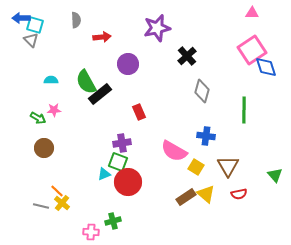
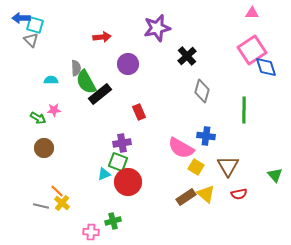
gray semicircle: moved 48 px down
pink semicircle: moved 7 px right, 3 px up
